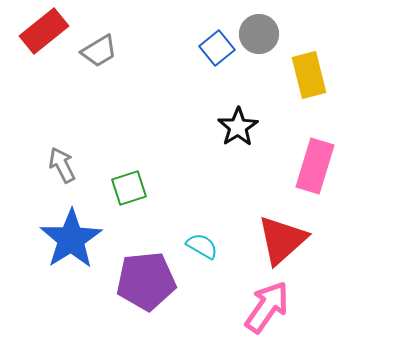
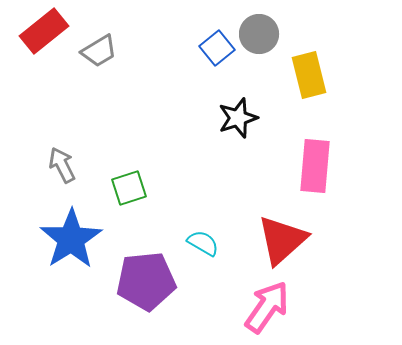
black star: moved 9 px up; rotated 15 degrees clockwise
pink rectangle: rotated 12 degrees counterclockwise
cyan semicircle: moved 1 px right, 3 px up
